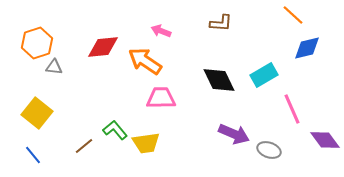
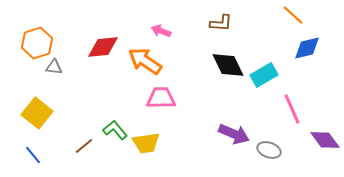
black diamond: moved 9 px right, 15 px up
